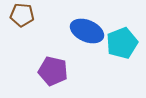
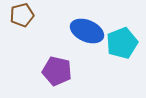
brown pentagon: rotated 20 degrees counterclockwise
purple pentagon: moved 4 px right
